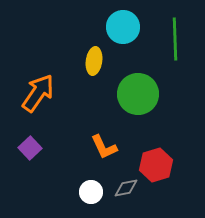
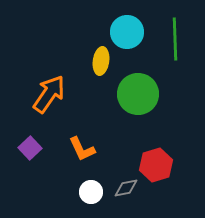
cyan circle: moved 4 px right, 5 px down
yellow ellipse: moved 7 px right
orange arrow: moved 11 px right, 1 px down
orange L-shape: moved 22 px left, 2 px down
